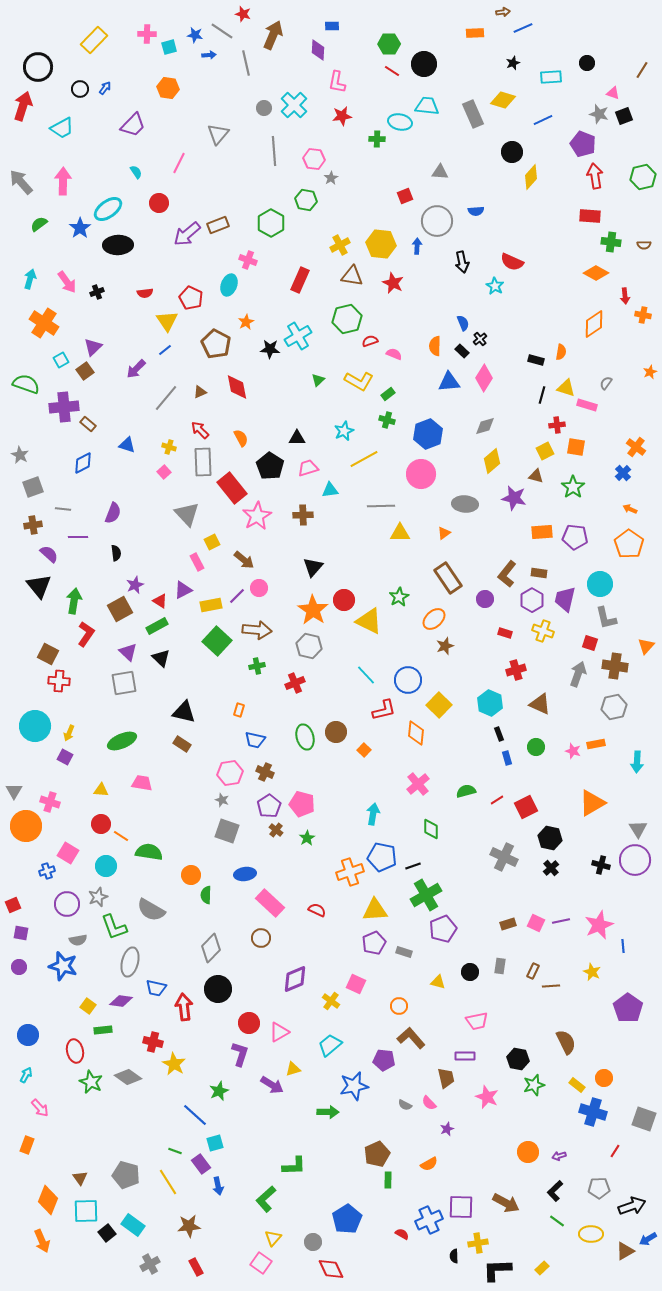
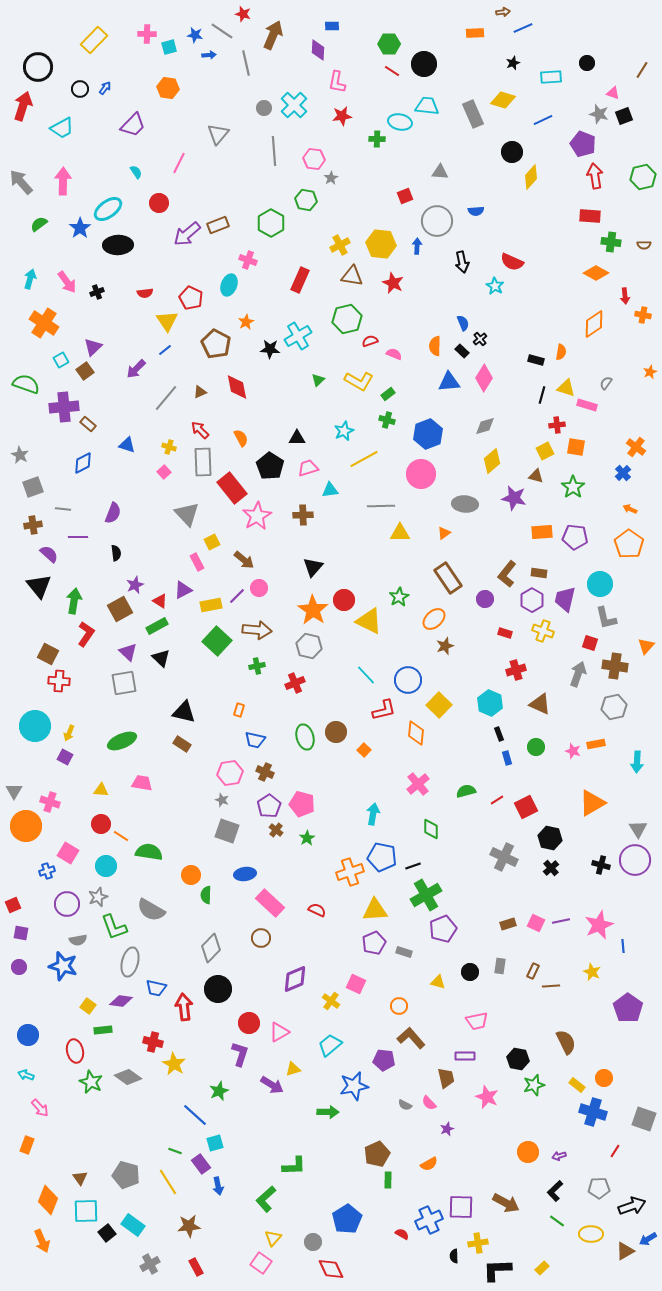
cyan arrow at (26, 1075): rotated 98 degrees counterclockwise
